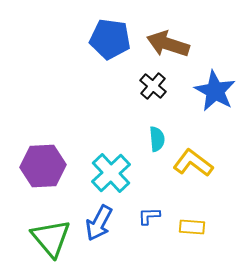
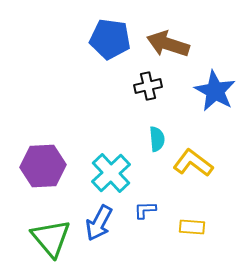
black cross: moved 5 px left; rotated 36 degrees clockwise
blue L-shape: moved 4 px left, 6 px up
